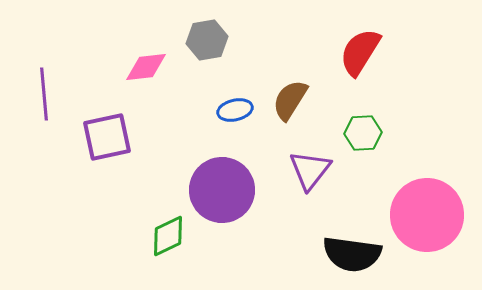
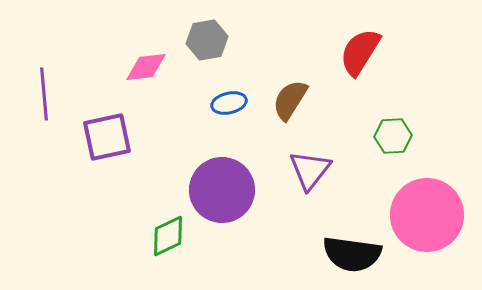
blue ellipse: moved 6 px left, 7 px up
green hexagon: moved 30 px right, 3 px down
